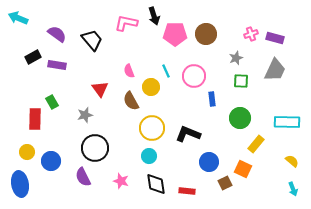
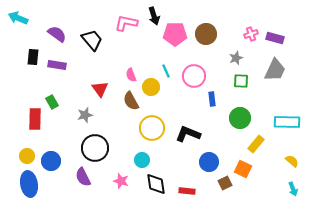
black rectangle at (33, 57): rotated 56 degrees counterclockwise
pink semicircle at (129, 71): moved 2 px right, 4 px down
yellow circle at (27, 152): moved 4 px down
cyan circle at (149, 156): moved 7 px left, 4 px down
blue ellipse at (20, 184): moved 9 px right
